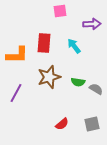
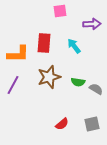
orange L-shape: moved 1 px right, 1 px up
purple line: moved 3 px left, 8 px up
